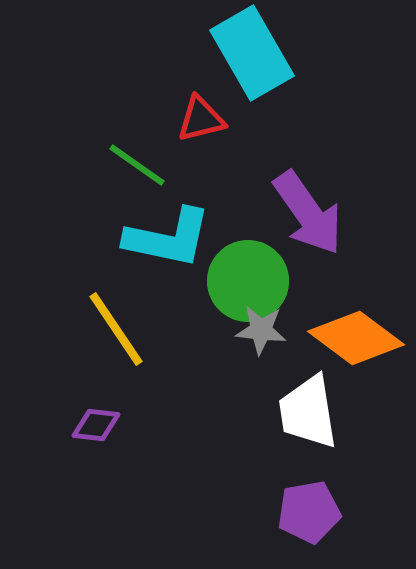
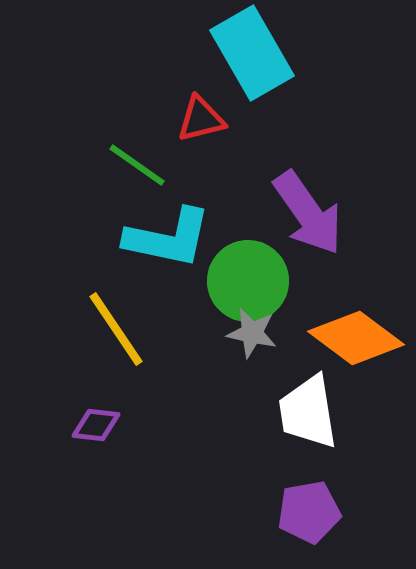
gray star: moved 9 px left, 3 px down; rotated 6 degrees clockwise
